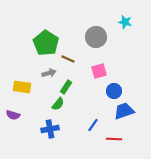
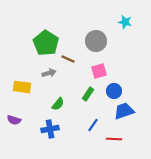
gray circle: moved 4 px down
green rectangle: moved 22 px right, 7 px down
purple semicircle: moved 1 px right, 5 px down
